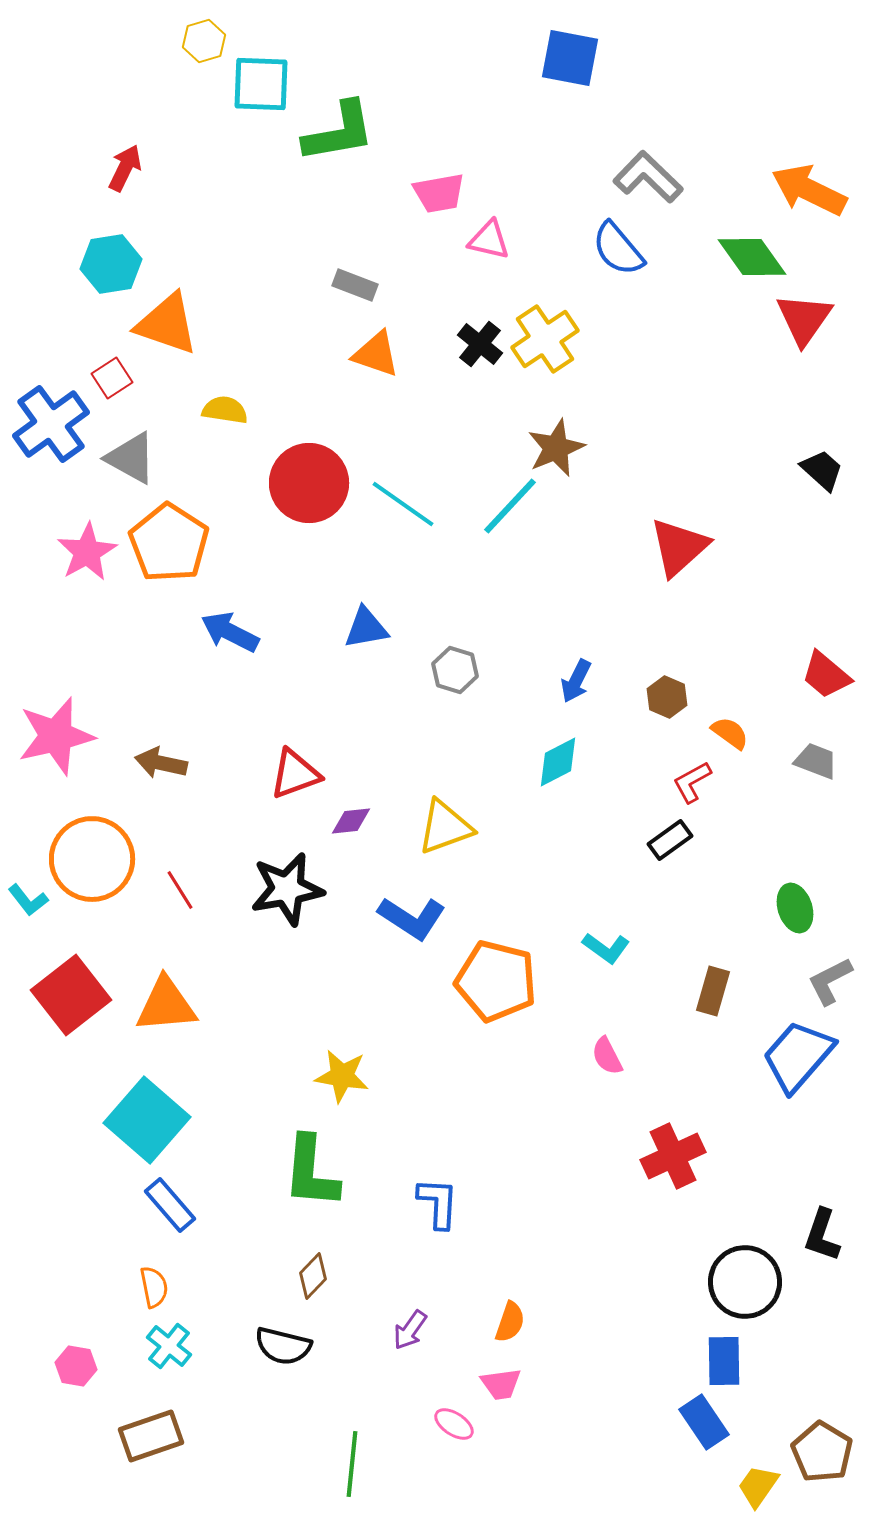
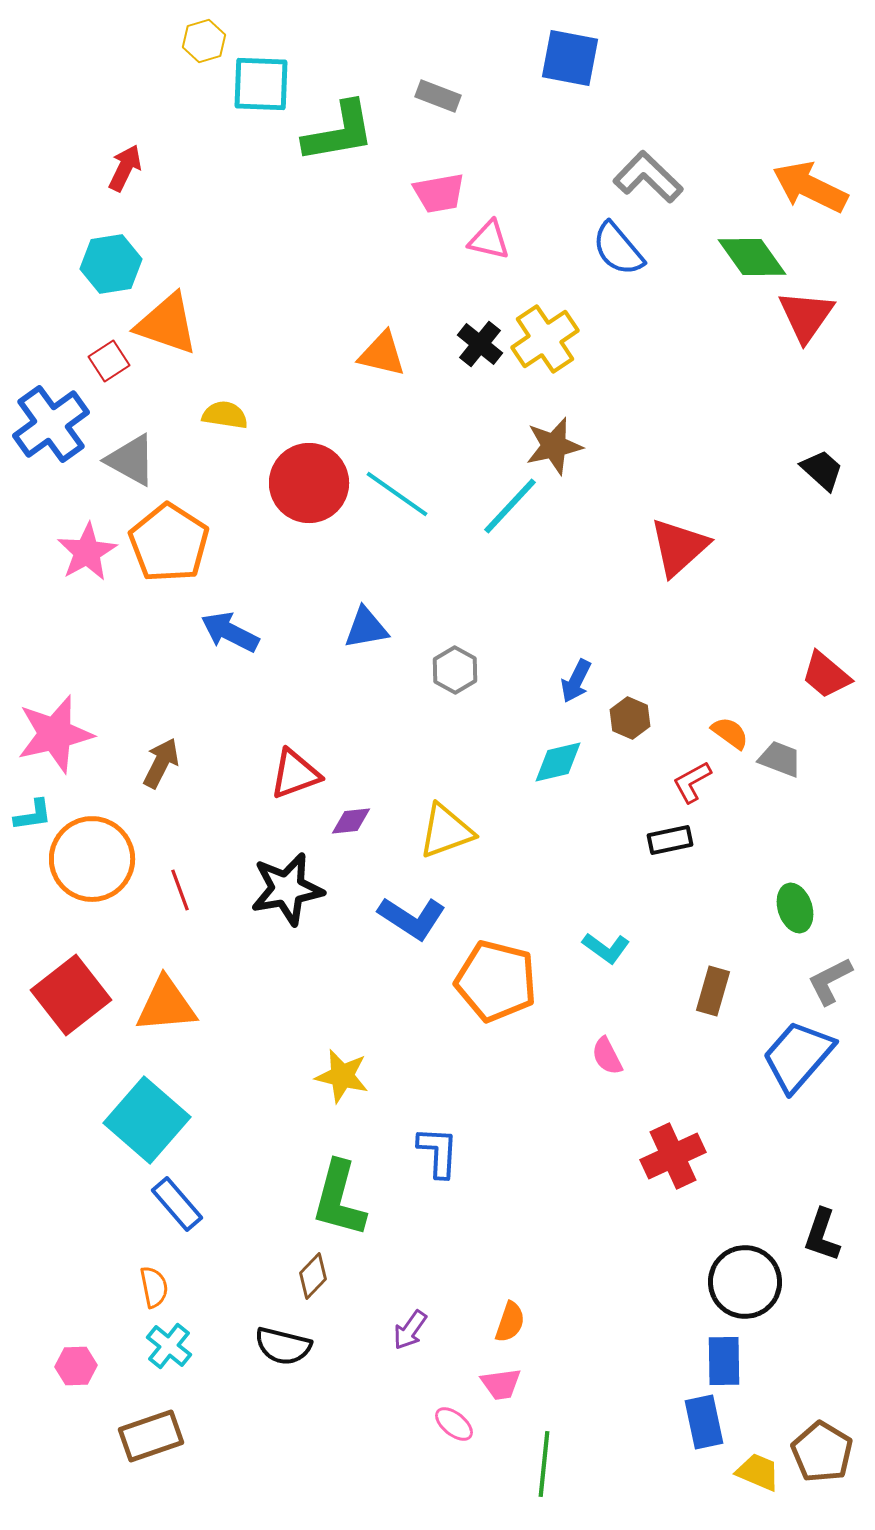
orange arrow at (809, 190): moved 1 px right, 3 px up
gray rectangle at (355, 285): moved 83 px right, 189 px up
red triangle at (804, 319): moved 2 px right, 3 px up
orange triangle at (376, 354): moved 6 px right; rotated 6 degrees counterclockwise
red square at (112, 378): moved 3 px left, 17 px up
yellow semicircle at (225, 410): moved 5 px down
brown star at (556, 448): moved 2 px left, 2 px up; rotated 10 degrees clockwise
gray triangle at (131, 458): moved 2 px down
cyan line at (403, 504): moved 6 px left, 10 px up
gray hexagon at (455, 670): rotated 12 degrees clockwise
brown hexagon at (667, 697): moved 37 px left, 21 px down
pink star at (56, 736): moved 1 px left, 2 px up
gray trapezoid at (816, 761): moved 36 px left, 2 px up
cyan diamond at (558, 762): rotated 14 degrees clockwise
brown arrow at (161, 763): rotated 105 degrees clockwise
yellow triangle at (445, 827): moved 1 px right, 4 px down
black rectangle at (670, 840): rotated 24 degrees clockwise
red line at (180, 890): rotated 12 degrees clockwise
cyan L-shape at (28, 900): moved 5 px right, 85 px up; rotated 60 degrees counterclockwise
yellow star at (342, 1076): rotated 4 degrees clockwise
green L-shape at (311, 1172): moved 28 px right, 27 px down; rotated 10 degrees clockwise
blue L-shape at (438, 1203): moved 51 px up
blue rectangle at (170, 1205): moved 7 px right, 1 px up
pink hexagon at (76, 1366): rotated 12 degrees counterclockwise
blue rectangle at (704, 1422): rotated 22 degrees clockwise
pink ellipse at (454, 1424): rotated 6 degrees clockwise
green line at (352, 1464): moved 192 px right
yellow trapezoid at (758, 1486): moved 14 px up; rotated 78 degrees clockwise
